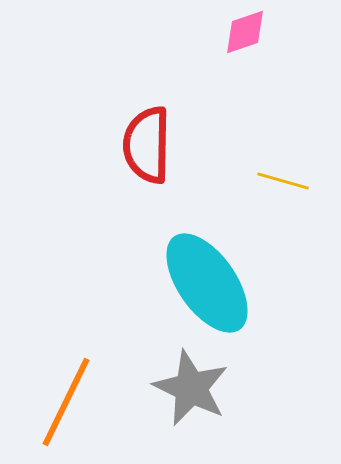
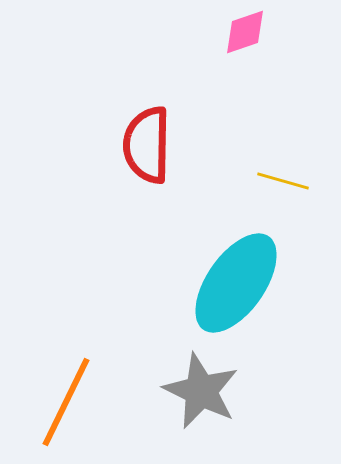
cyan ellipse: moved 29 px right; rotated 70 degrees clockwise
gray star: moved 10 px right, 3 px down
